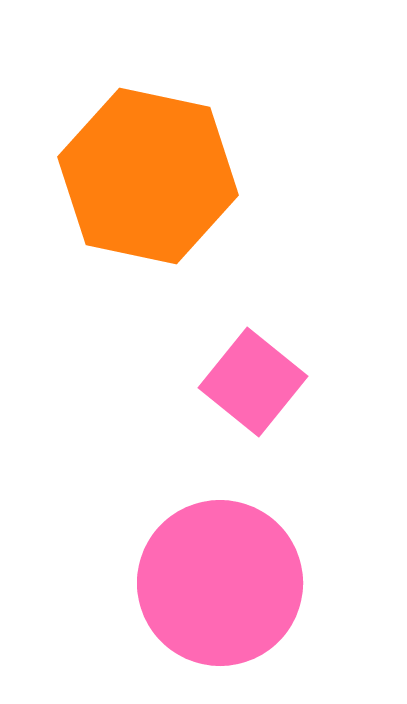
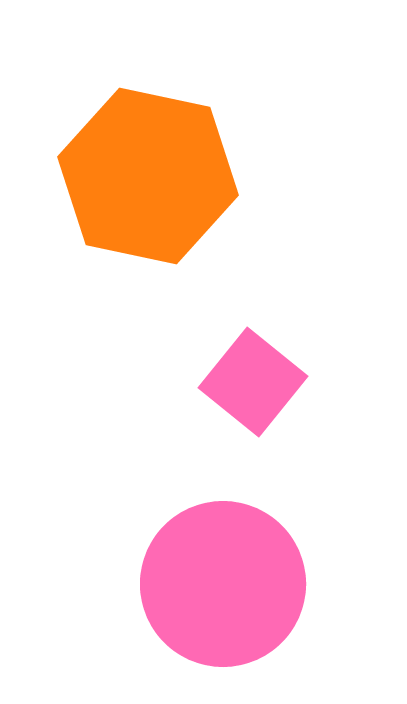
pink circle: moved 3 px right, 1 px down
